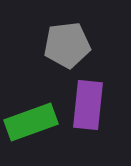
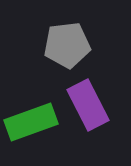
purple rectangle: rotated 33 degrees counterclockwise
